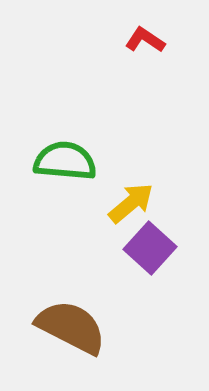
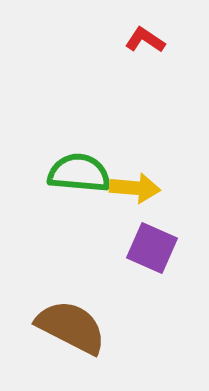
green semicircle: moved 14 px right, 12 px down
yellow arrow: moved 4 px right, 15 px up; rotated 45 degrees clockwise
purple square: moved 2 px right; rotated 18 degrees counterclockwise
